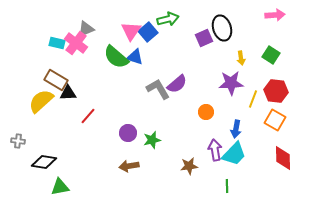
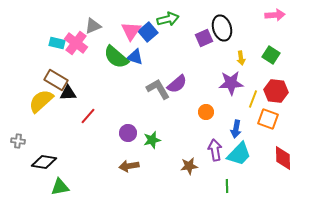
gray triangle: moved 7 px right, 3 px up
orange square: moved 7 px left, 1 px up; rotated 10 degrees counterclockwise
cyan trapezoid: moved 5 px right
